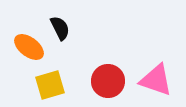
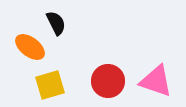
black semicircle: moved 4 px left, 5 px up
orange ellipse: moved 1 px right
pink triangle: moved 1 px down
